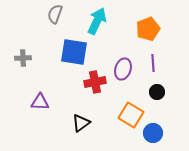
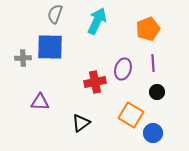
blue square: moved 24 px left, 5 px up; rotated 8 degrees counterclockwise
